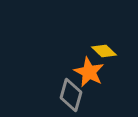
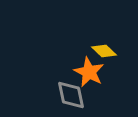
gray diamond: rotated 28 degrees counterclockwise
